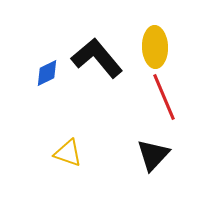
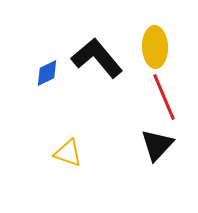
black triangle: moved 4 px right, 10 px up
